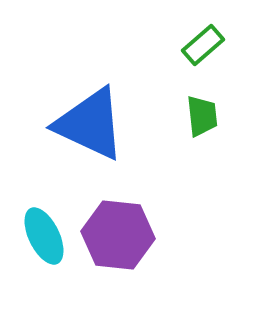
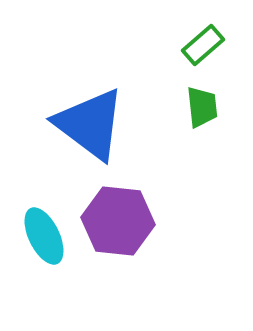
green trapezoid: moved 9 px up
blue triangle: rotated 12 degrees clockwise
purple hexagon: moved 14 px up
